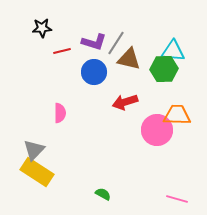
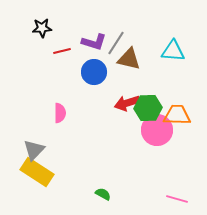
green hexagon: moved 16 px left, 39 px down
red arrow: moved 2 px right, 1 px down
